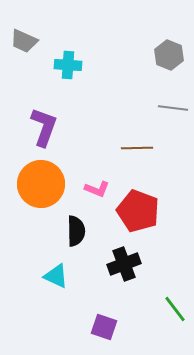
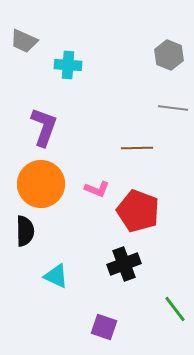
black semicircle: moved 51 px left
